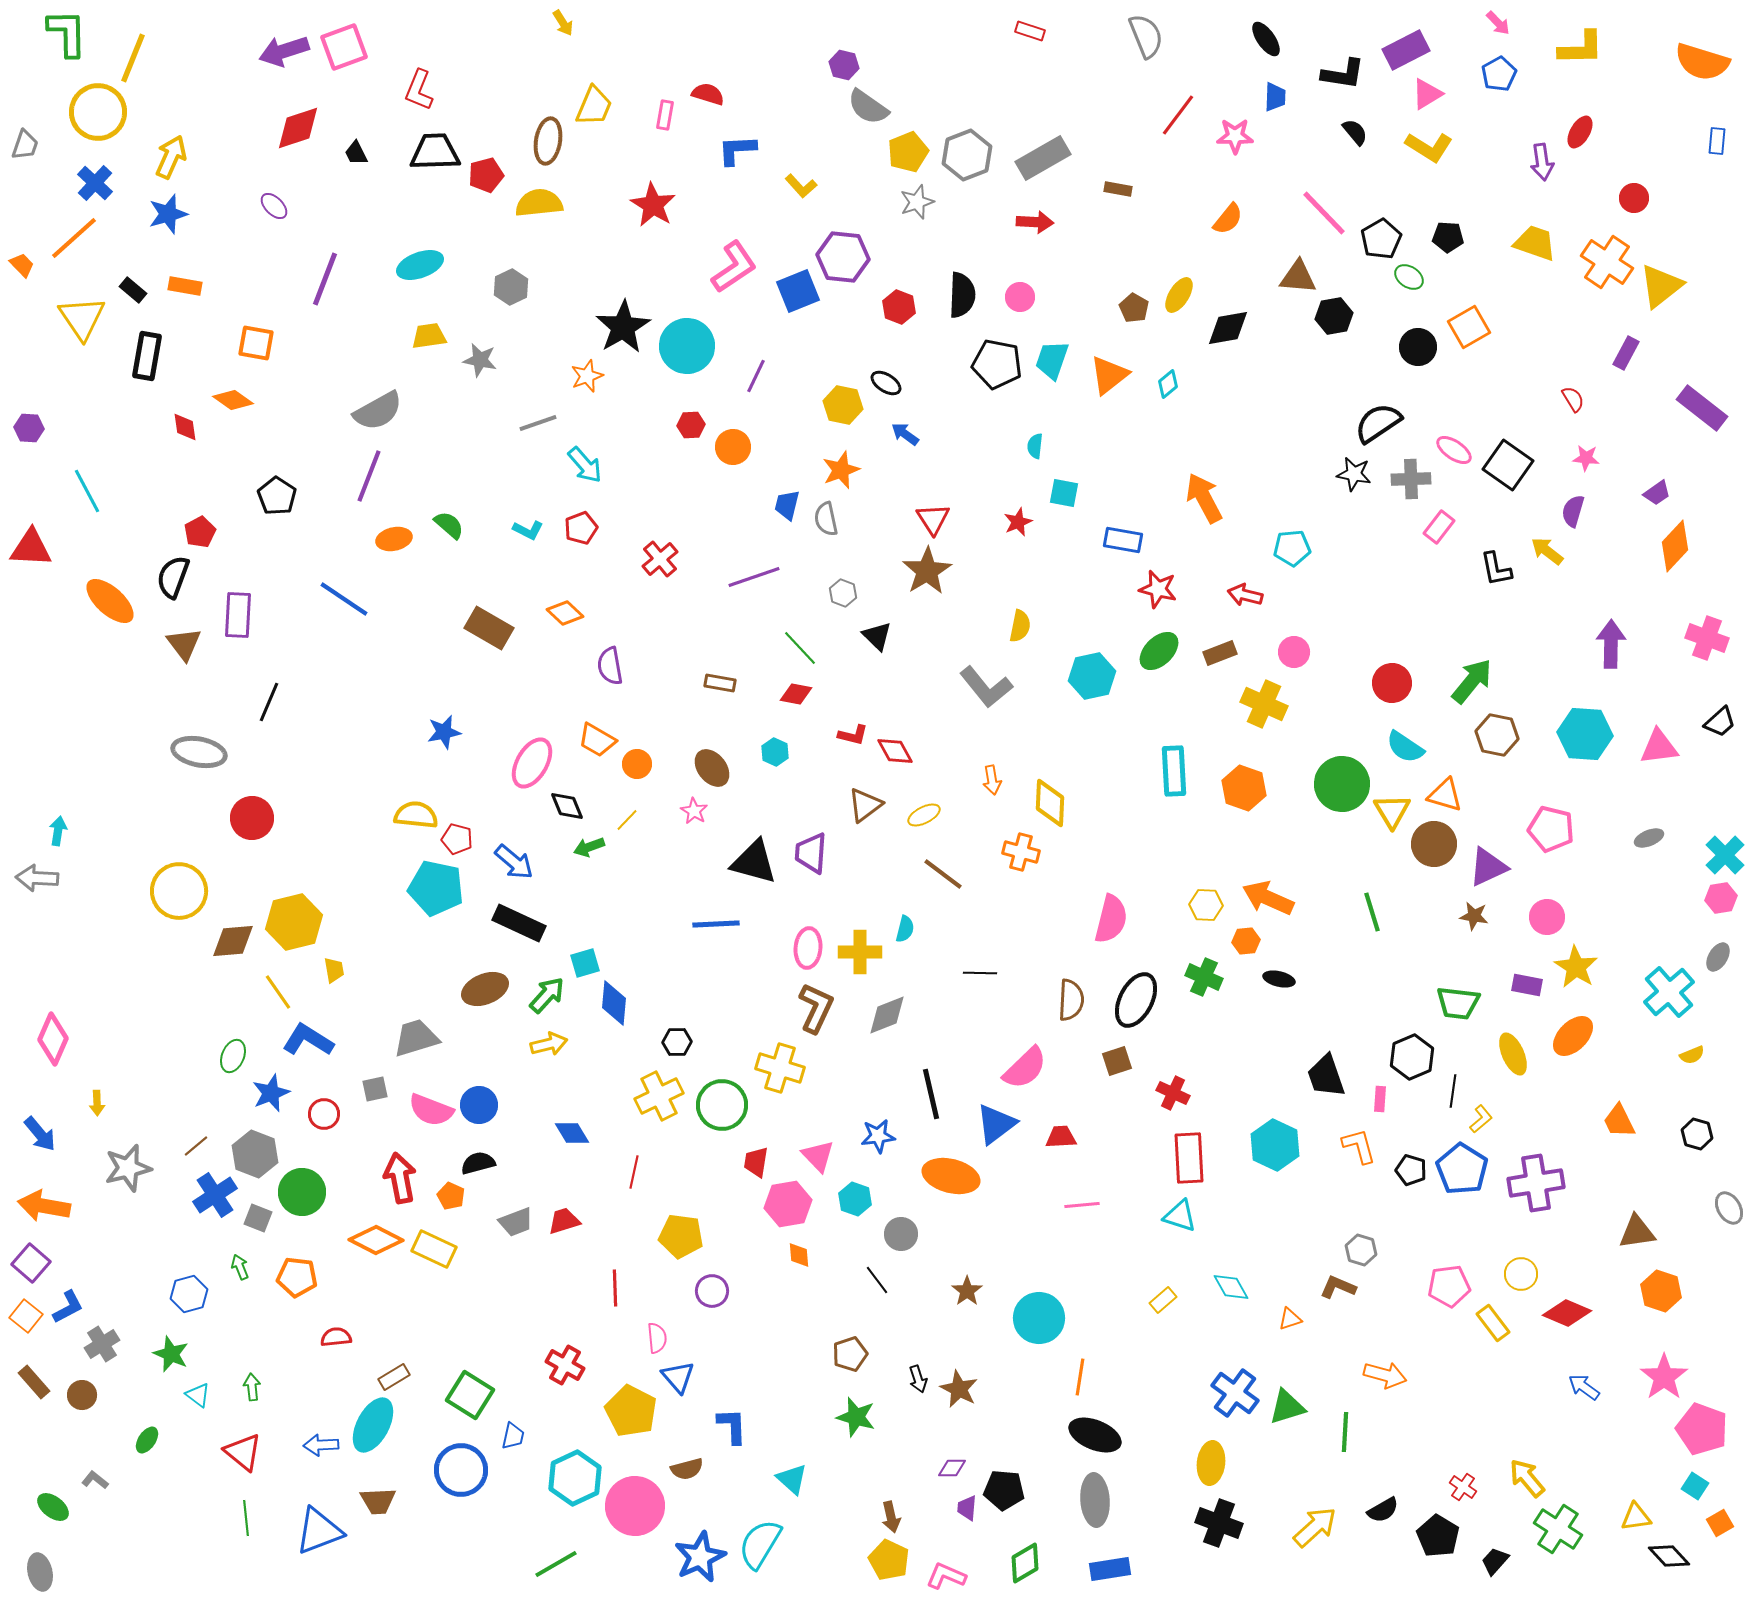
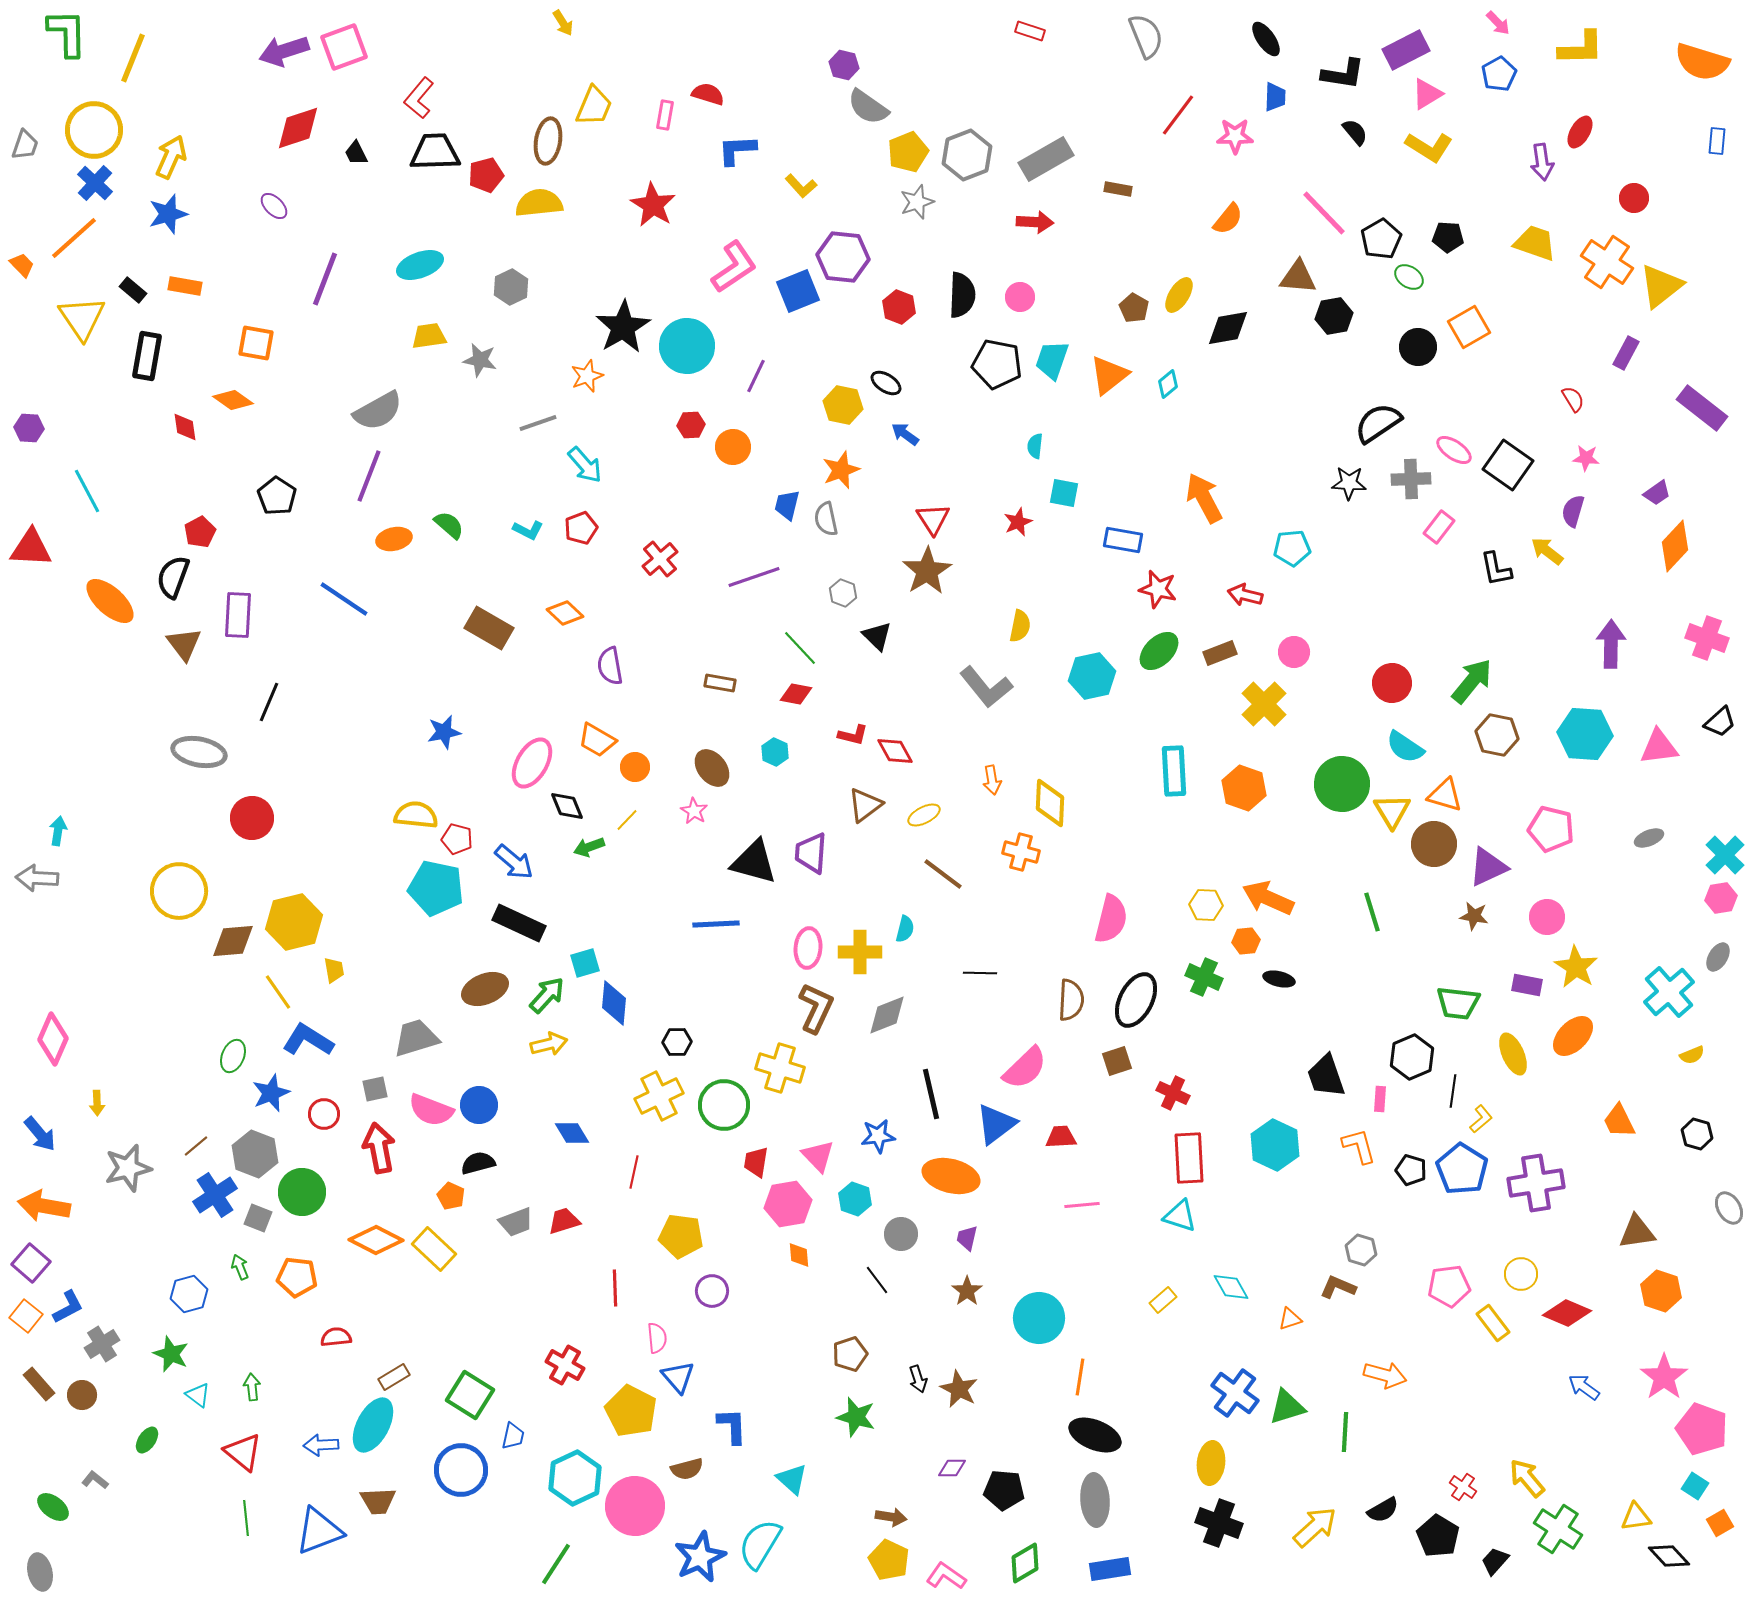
red L-shape at (419, 90): moved 8 px down; rotated 18 degrees clockwise
yellow circle at (98, 112): moved 4 px left, 18 px down
gray rectangle at (1043, 158): moved 3 px right, 1 px down
black star at (1354, 474): moved 5 px left, 9 px down; rotated 8 degrees counterclockwise
yellow cross at (1264, 704): rotated 21 degrees clockwise
orange circle at (637, 764): moved 2 px left, 3 px down
green circle at (722, 1105): moved 2 px right
red arrow at (400, 1178): moved 21 px left, 30 px up
yellow rectangle at (434, 1249): rotated 18 degrees clockwise
brown rectangle at (34, 1382): moved 5 px right, 2 px down
purple trapezoid at (967, 1508): moved 270 px up; rotated 8 degrees clockwise
brown arrow at (891, 1517): rotated 68 degrees counterclockwise
green line at (556, 1564): rotated 27 degrees counterclockwise
pink L-shape at (946, 1576): rotated 12 degrees clockwise
